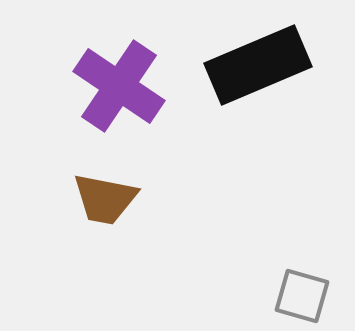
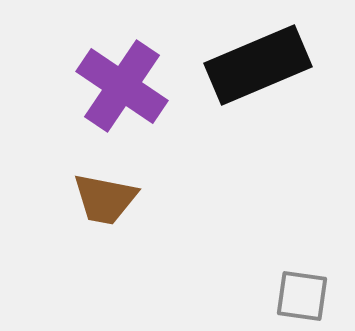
purple cross: moved 3 px right
gray square: rotated 8 degrees counterclockwise
